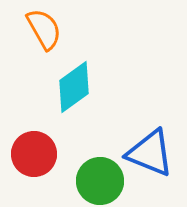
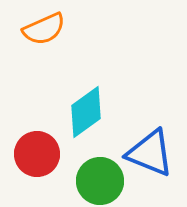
orange semicircle: rotated 96 degrees clockwise
cyan diamond: moved 12 px right, 25 px down
red circle: moved 3 px right
